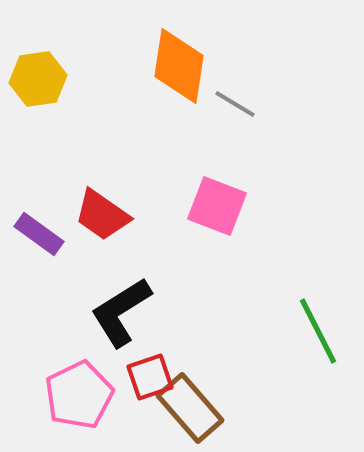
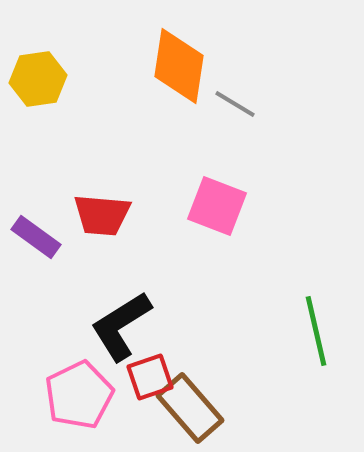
red trapezoid: rotated 30 degrees counterclockwise
purple rectangle: moved 3 px left, 3 px down
black L-shape: moved 14 px down
green line: moved 2 px left; rotated 14 degrees clockwise
